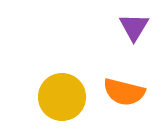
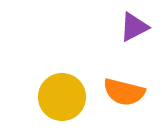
purple triangle: rotated 32 degrees clockwise
